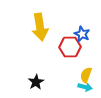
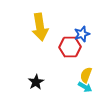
blue star: rotated 28 degrees clockwise
cyan arrow: rotated 16 degrees clockwise
